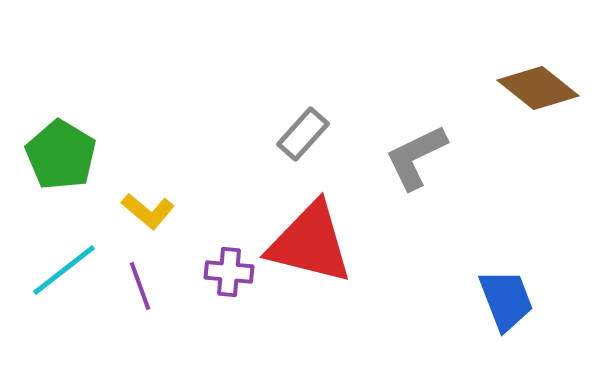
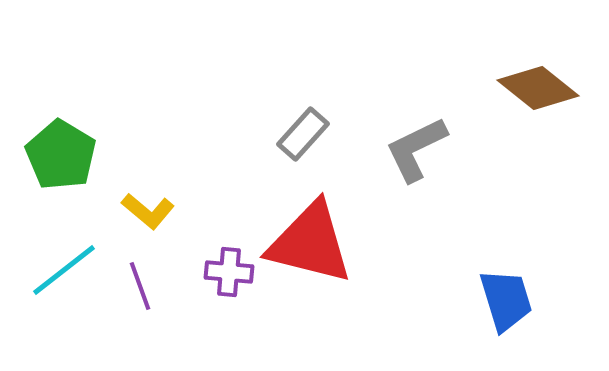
gray L-shape: moved 8 px up
blue trapezoid: rotated 4 degrees clockwise
